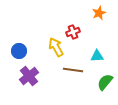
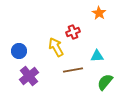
orange star: rotated 16 degrees counterclockwise
brown line: rotated 18 degrees counterclockwise
